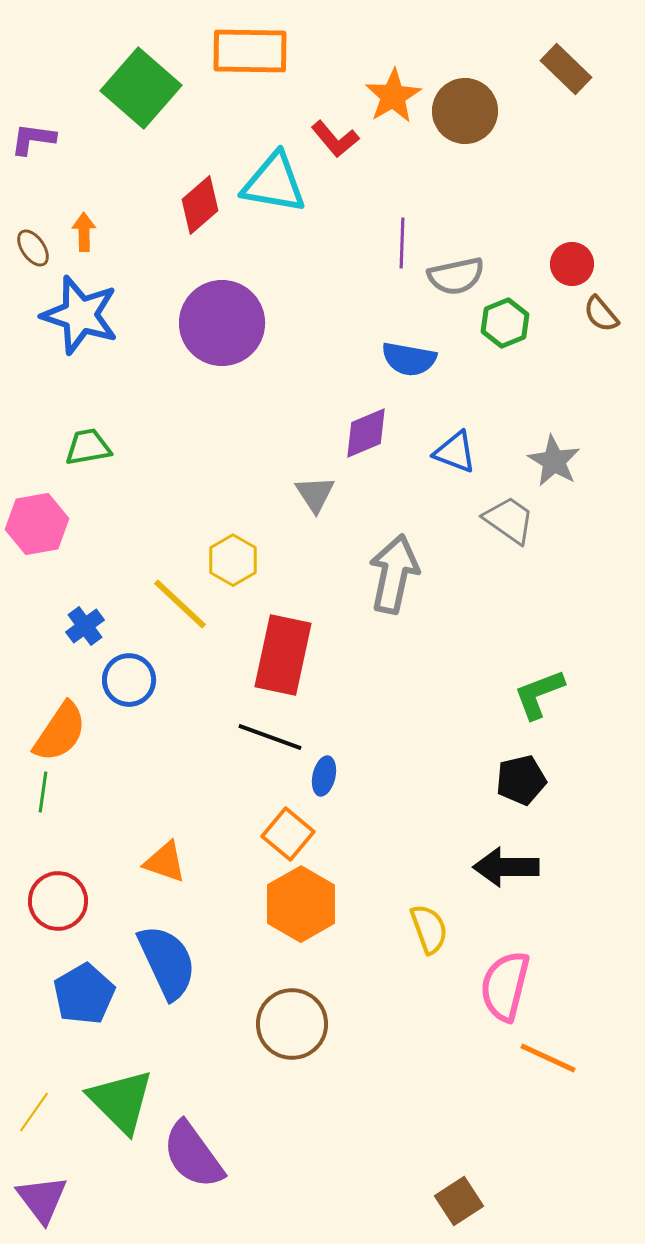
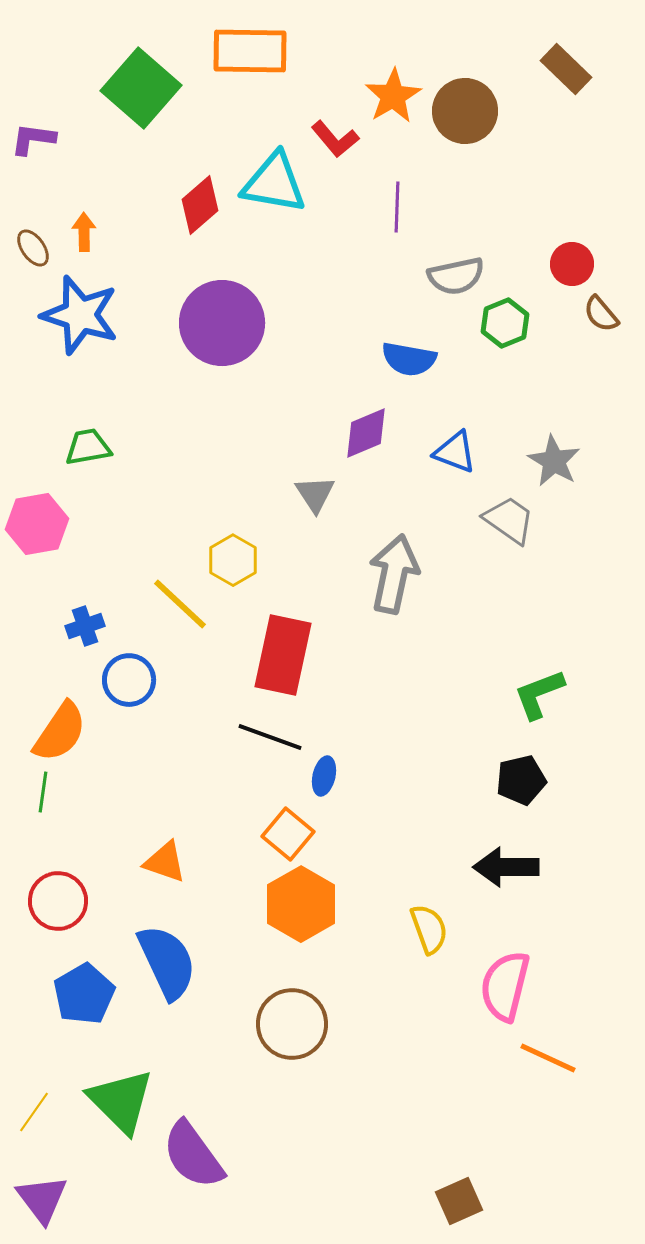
purple line at (402, 243): moved 5 px left, 36 px up
blue cross at (85, 626): rotated 18 degrees clockwise
brown square at (459, 1201): rotated 9 degrees clockwise
